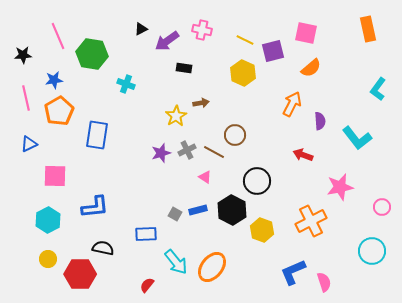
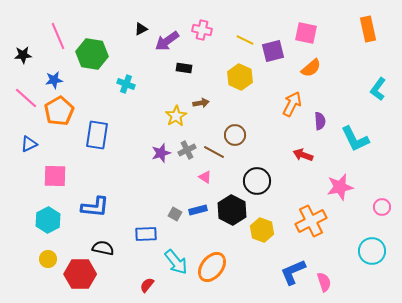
yellow hexagon at (243, 73): moved 3 px left, 4 px down
pink line at (26, 98): rotated 35 degrees counterclockwise
cyan L-shape at (357, 138): moved 2 px left, 1 px down; rotated 12 degrees clockwise
blue L-shape at (95, 207): rotated 12 degrees clockwise
